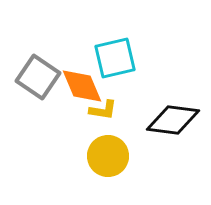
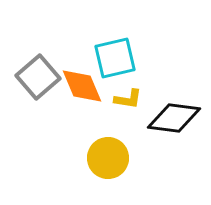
gray square: rotated 15 degrees clockwise
yellow L-shape: moved 25 px right, 11 px up
black diamond: moved 1 px right, 2 px up
yellow circle: moved 2 px down
